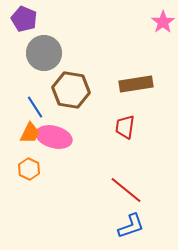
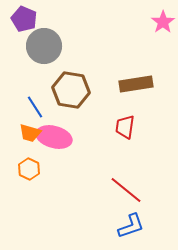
gray circle: moved 7 px up
orange trapezoid: rotated 80 degrees clockwise
